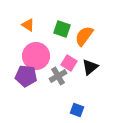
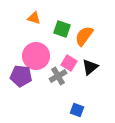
orange triangle: moved 6 px right, 7 px up; rotated 16 degrees counterclockwise
purple pentagon: moved 5 px left
